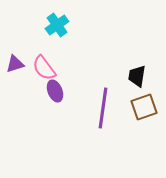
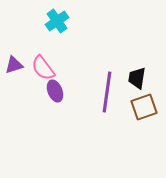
cyan cross: moved 4 px up
purple triangle: moved 1 px left, 1 px down
pink semicircle: moved 1 px left
black trapezoid: moved 2 px down
purple line: moved 4 px right, 16 px up
